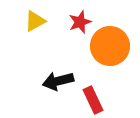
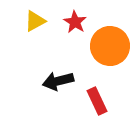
red star: moved 5 px left; rotated 20 degrees counterclockwise
red rectangle: moved 4 px right, 1 px down
